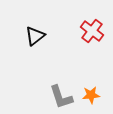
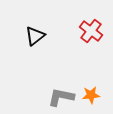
red cross: moved 1 px left
gray L-shape: rotated 120 degrees clockwise
